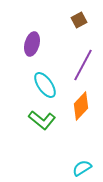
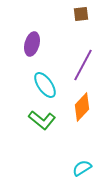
brown square: moved 2 px right, 6 px up; rotated 21 degrees clockwise
orange diamond: moved 1 px right, 1 px down
